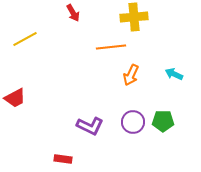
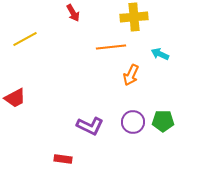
cyan arrow: moved 14 px left, 20 px up
